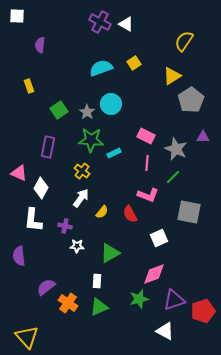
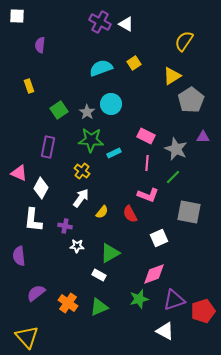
white rectangle at (97, 281): moved 2 px right, 6 px up; rotated 64 degrees counterclockwise
purple semicircle at (46, 287): moved 10 px left, 6 px down
